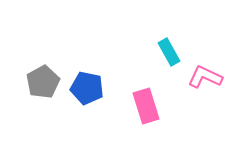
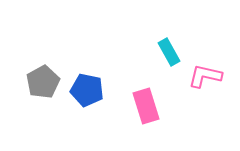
pink L-shape: moved 1 px up; rotated 12 degrees counterclockwise
blue pentagon: moved 2 px down
